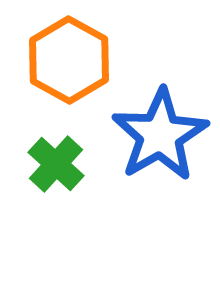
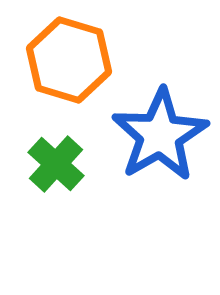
orange hexagon: rotated 12 degrees counterclockwise
